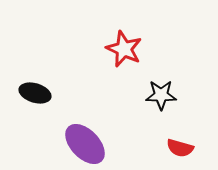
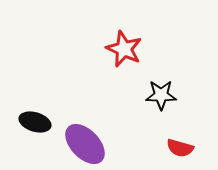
black ellipse: moved 29 px down
